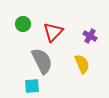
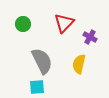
red triangle: moved 11 px right, 9 px up
purple cross: moved 1 px down
yellow semicircle: moved 3 px left; rotated 144 degrees counterclockwise
cyan square: moved 5 px right, 1 px down
